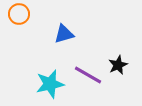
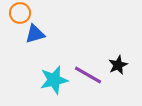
orange circle: moved 1 px right, 1 px up
blue triangle: moved 29 px left
cyan star: moved 4 px right, 4 px up
